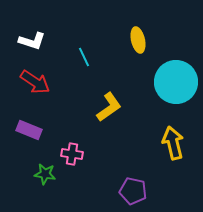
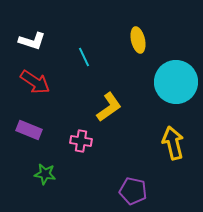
pink cross: moved 9 px right, 13 px up
